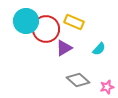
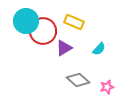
red circle: moved 3 px left, 2 px down
